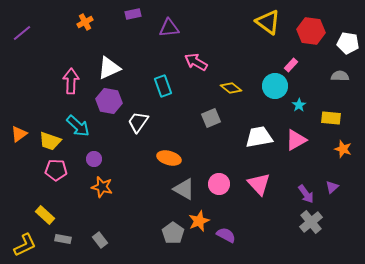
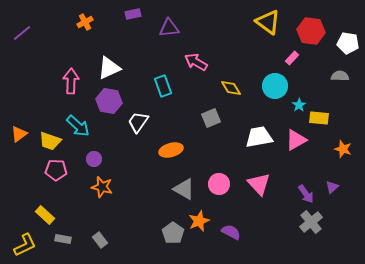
pink rectangle at (291, 65): moved 1 px right, 7 px up
yellow diamond at (231, 88): rotated 20 degrees clockwise
yellow rectangle at (331, 118): moved 12 px left
orange ellipse at (169, 158): moved 2 px right, 8 px up; rotated 30 degrees counterclockwise
purple semicircle at (226, 235): moved 5 px right, 3 px up
